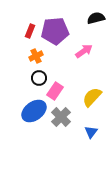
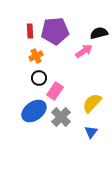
black semicircle: moved 3 px right, 15 px down
red rectangle: rotated 24 degrees counterclockwise
yellow semicircle: moved 6 px down
